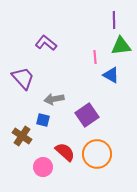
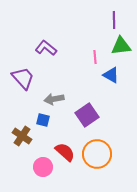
purple L-shape: moved 5 px down
